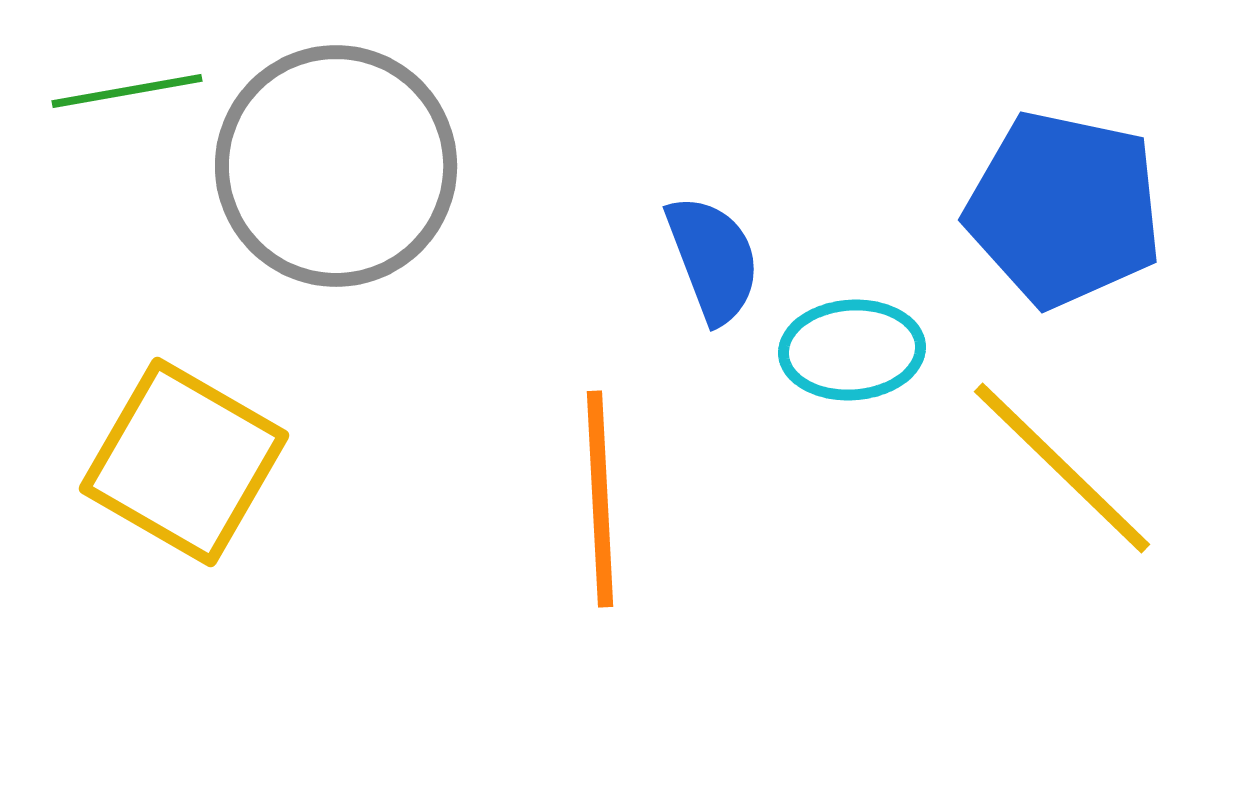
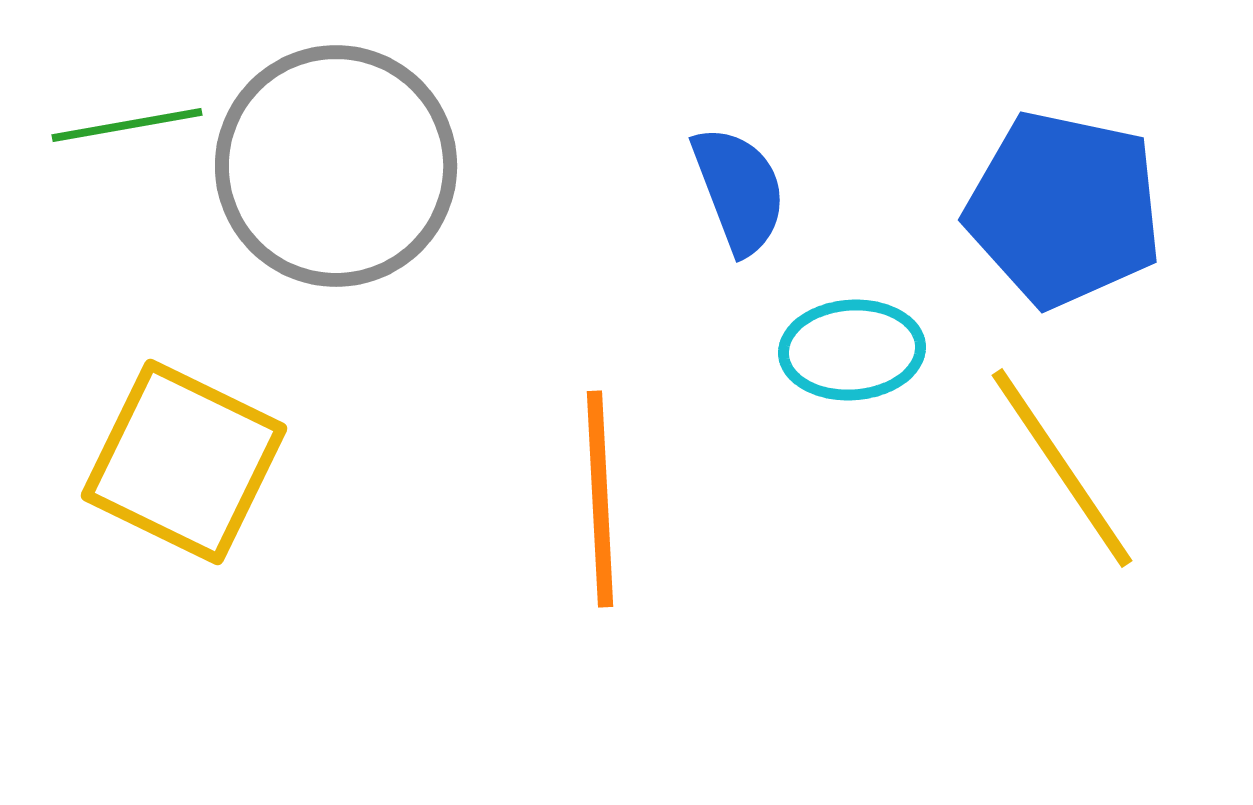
green line: moved 34 px down
blue semicircle: moved 26 px right, 69 px up
yellow square: rotated 4 degrees counterclockwise
yellow line: rotated 12 degrees clockwise
